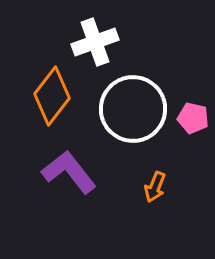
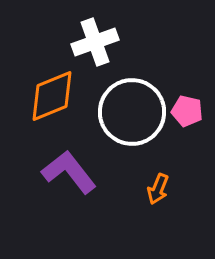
orange diamond: rotated 30 degrees clockwise
white circle: moved 1 px left, 3 px down
pink pentagon: moved 6 px left, 7 px up
orange arrow: moved 3 px right, 2 px down
